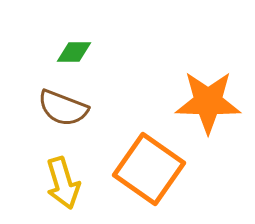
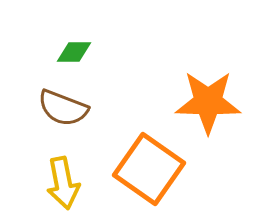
yellow arrow: rotated 6 degrees clockwise
